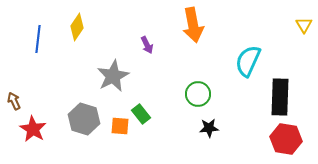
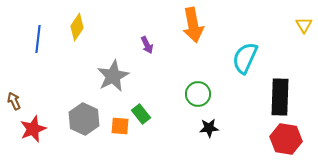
cyan semicircle: moved 3 px left, 3 px up
gray hexagon: rotated 8 degrees clockwise
red star: rotated 20 degrees clockwise
